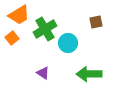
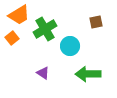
cyan circle: moved 2 px right, 3 px down
green arrow: moved 1 px left
